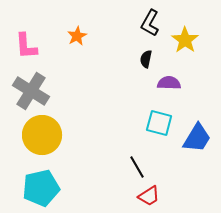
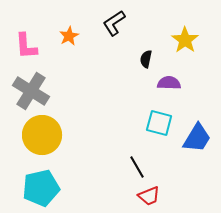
black L-shape: moved 36 px left; rotated 28 degrees clockwise
orange star: moved 8 px left
red trapezoid: rotated 10 degrees clockwise
